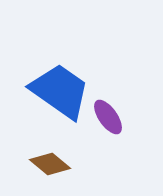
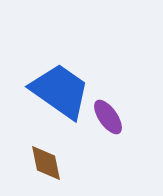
brown diamond: moved 4 px left, 1 px up; rotated 39 degrees clockwise
